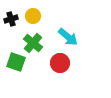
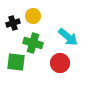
black cross: moved 2 px right, 4 px down
green cross: rotated 24 degrees counterclockwise
green square: rotated 12 degrees counterclockwise
